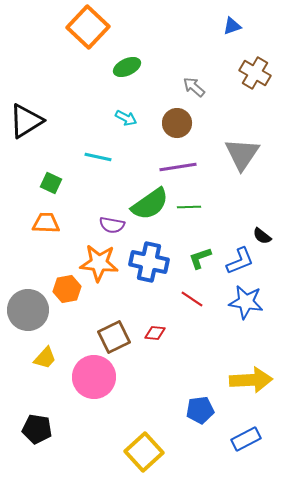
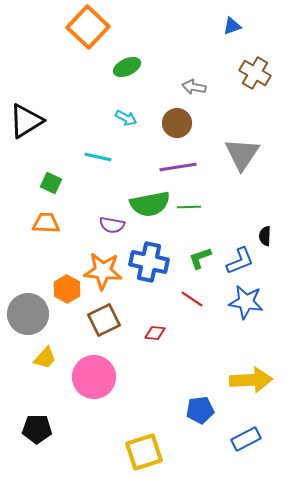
gray arrow: rotated 30 degrees counterclockwise
green semicircle: rotated 24 degrees clockwise
black semicircle: moved 3 px right; rotated 54 degrees clockwise
orange star: moved 4 px right, 8 px down
orange hexagon: rotated 20 degrees counterclockwise
gray circle: moved 4 px down
brown square: moved 10 px left, 17 px up
black pentagon: rotated 8 degrees counterclockwise
yellow square: rotated 24 degrees clockwise
